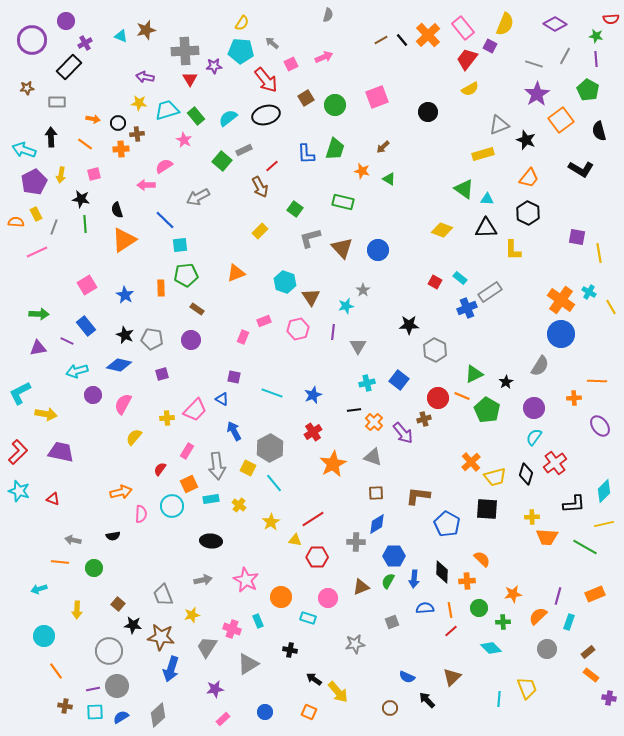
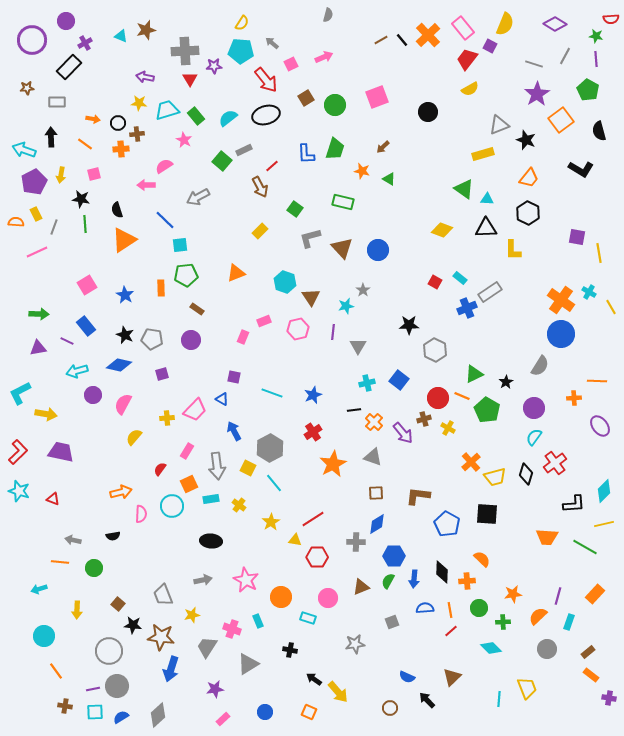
black square at (487, 509): moved 5 px down
yellow cross at (532, 517): moved 84 px left, 89 px up; rotated 32 degrees clockwise
orange rectangle at (595, 594): rotated 24 degrees counterclockwise
